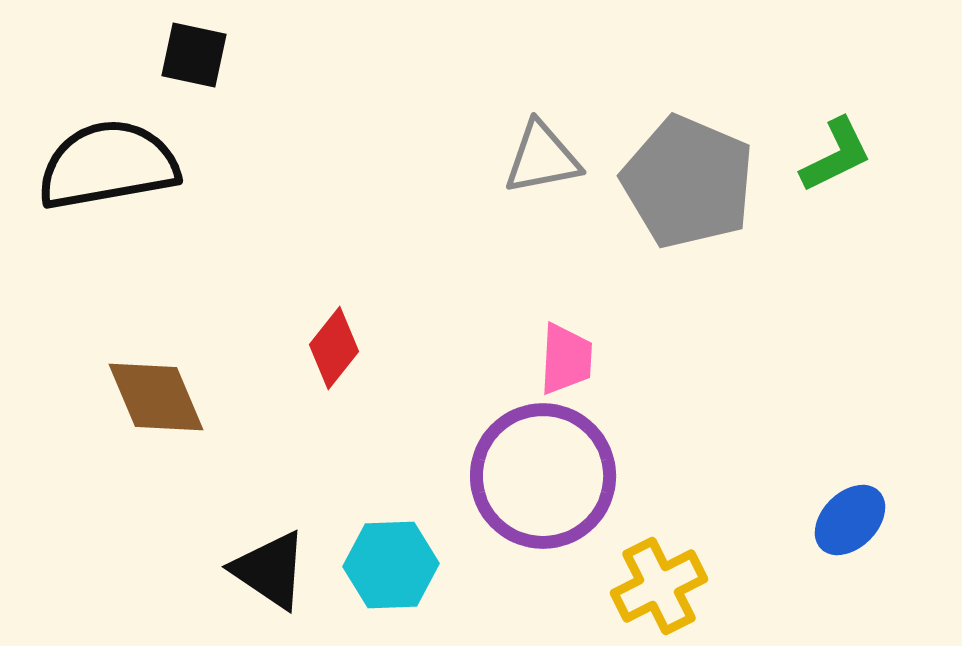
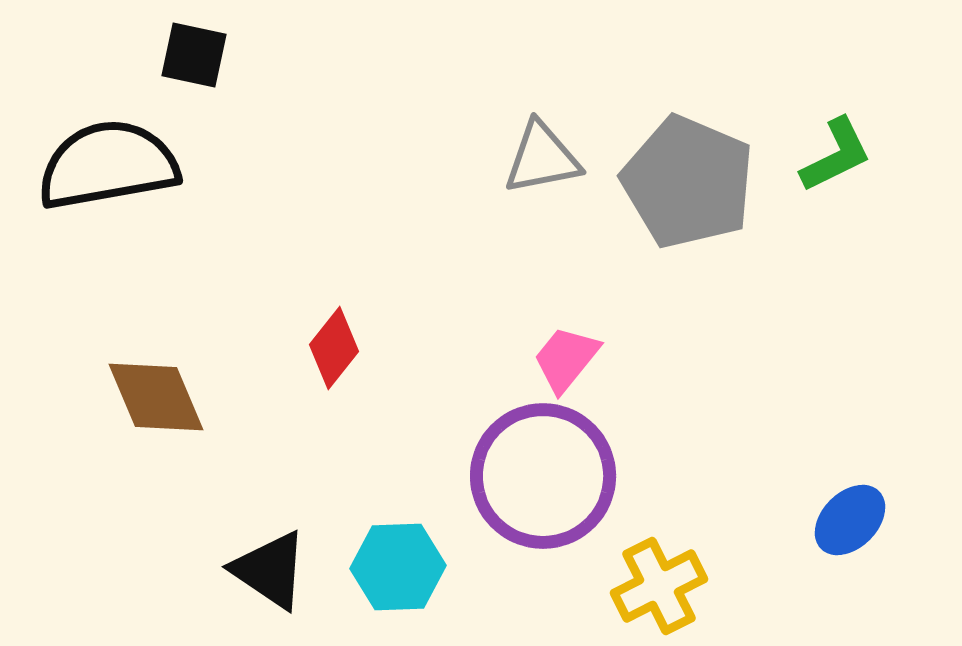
pink trapezoid: rotated 144 degrees counterclockwise
cyan hexagon: moved 7 px right, 2 px down
